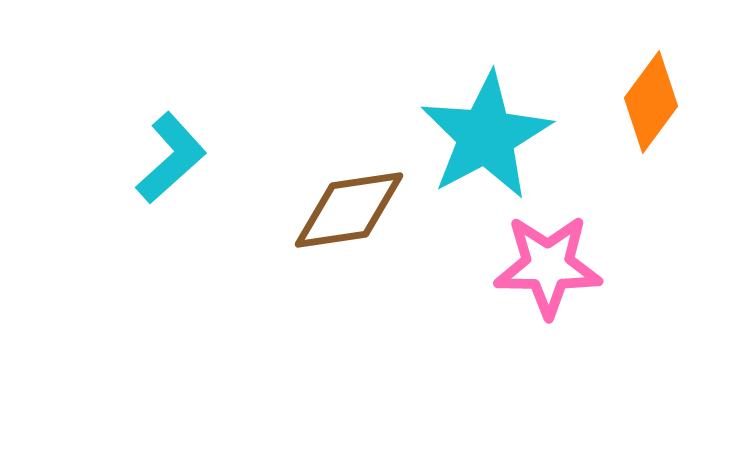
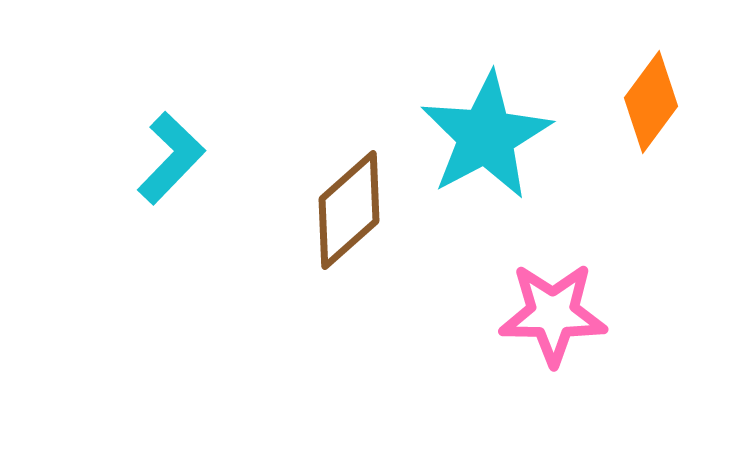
cyan L-shape: rotated 4 degrees counterclockwise
brown diamond: rotated 33 degrees counterclockwise
pink star: moved 5 px right, 48 px down
